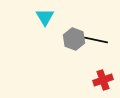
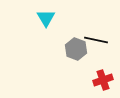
cyan triangle: moved 1 px right, 1 px down
gray hexagon: moved 2 px right, 10 px down
